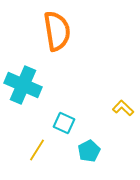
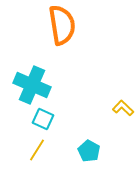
orange semicircle: moved 5 px right, 6 px up
cyan cross: moved 9 px right
cyan square: moved 21 px left, 4 px up
cyan pentagon: rotated 15 degrees counterclockwise
